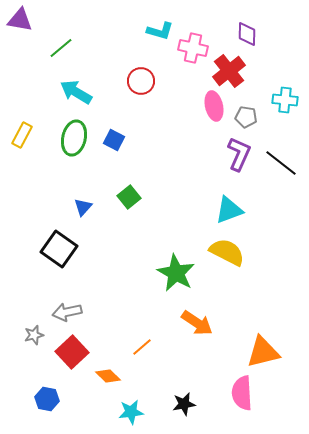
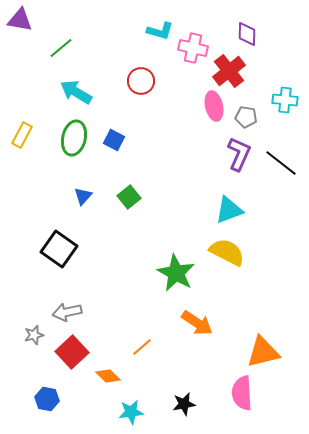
blue triangle: moved 11 px up
